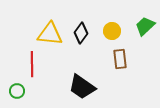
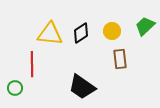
black diamond: rotated 20 degrees clockwise
green circle: moved 2 px left, 3 px up
